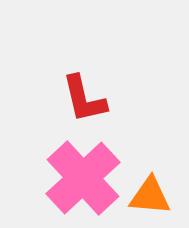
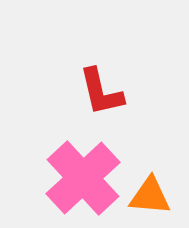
red L-shape: moved 17 px right, 7 px up
